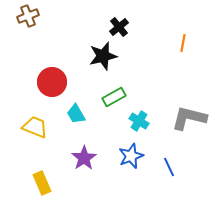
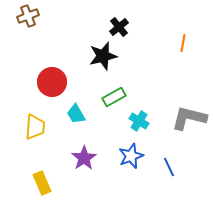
yellow trapezoid: rotated 72 degrees clockwise
